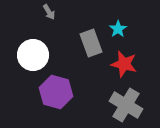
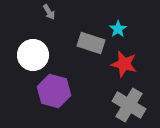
gray rectangle: rotated 52 degrees counterclockwise
purple hexagon: moved 2 px left, 1 px up
gray cross: moved 3 px right
